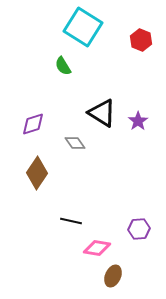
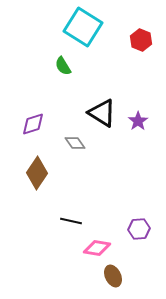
brown ellipse: rotated 50 degrees counterclockwise
